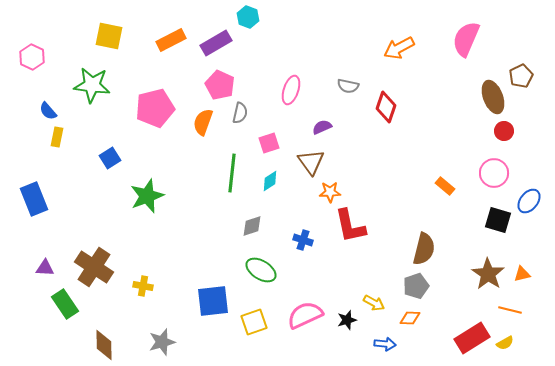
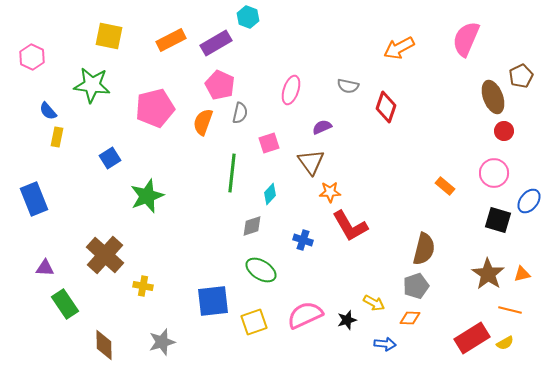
cyan diamond at (270, 181): moved 13 px down; rotated 15 degrees counterclockwise
red L-shape at (350, 226): rotated 18 degrees counterclockwise
brown cross at (94, 267): moved 11 px right, 12 px up; rotated 9 degrees clockwise
